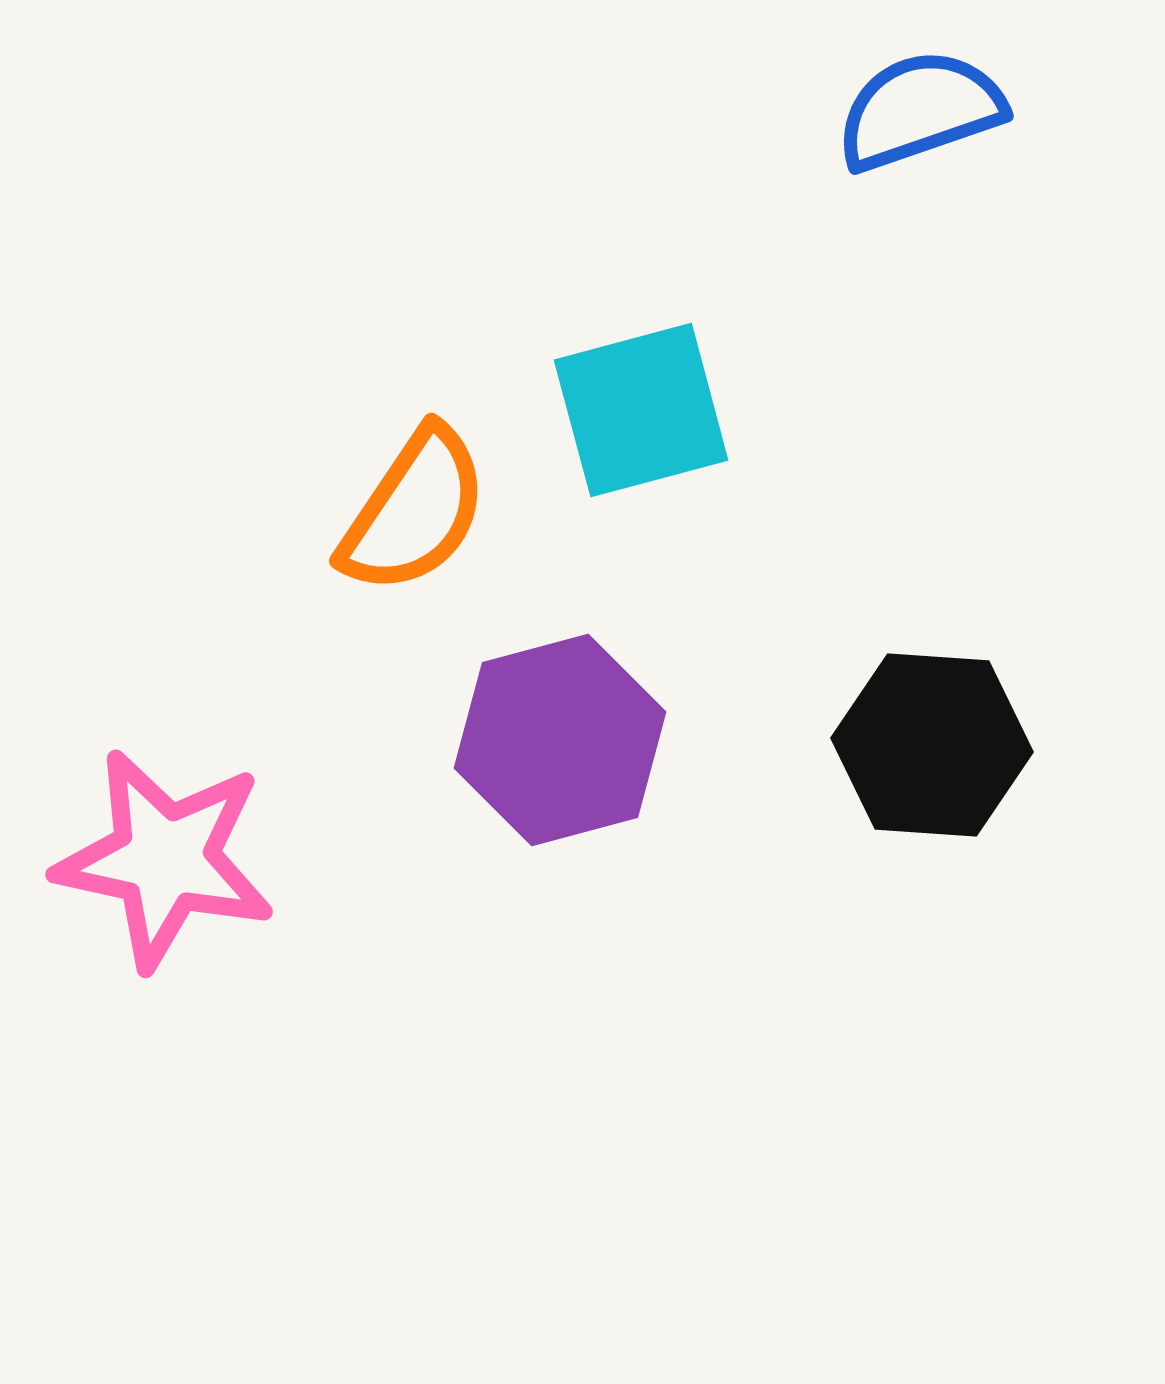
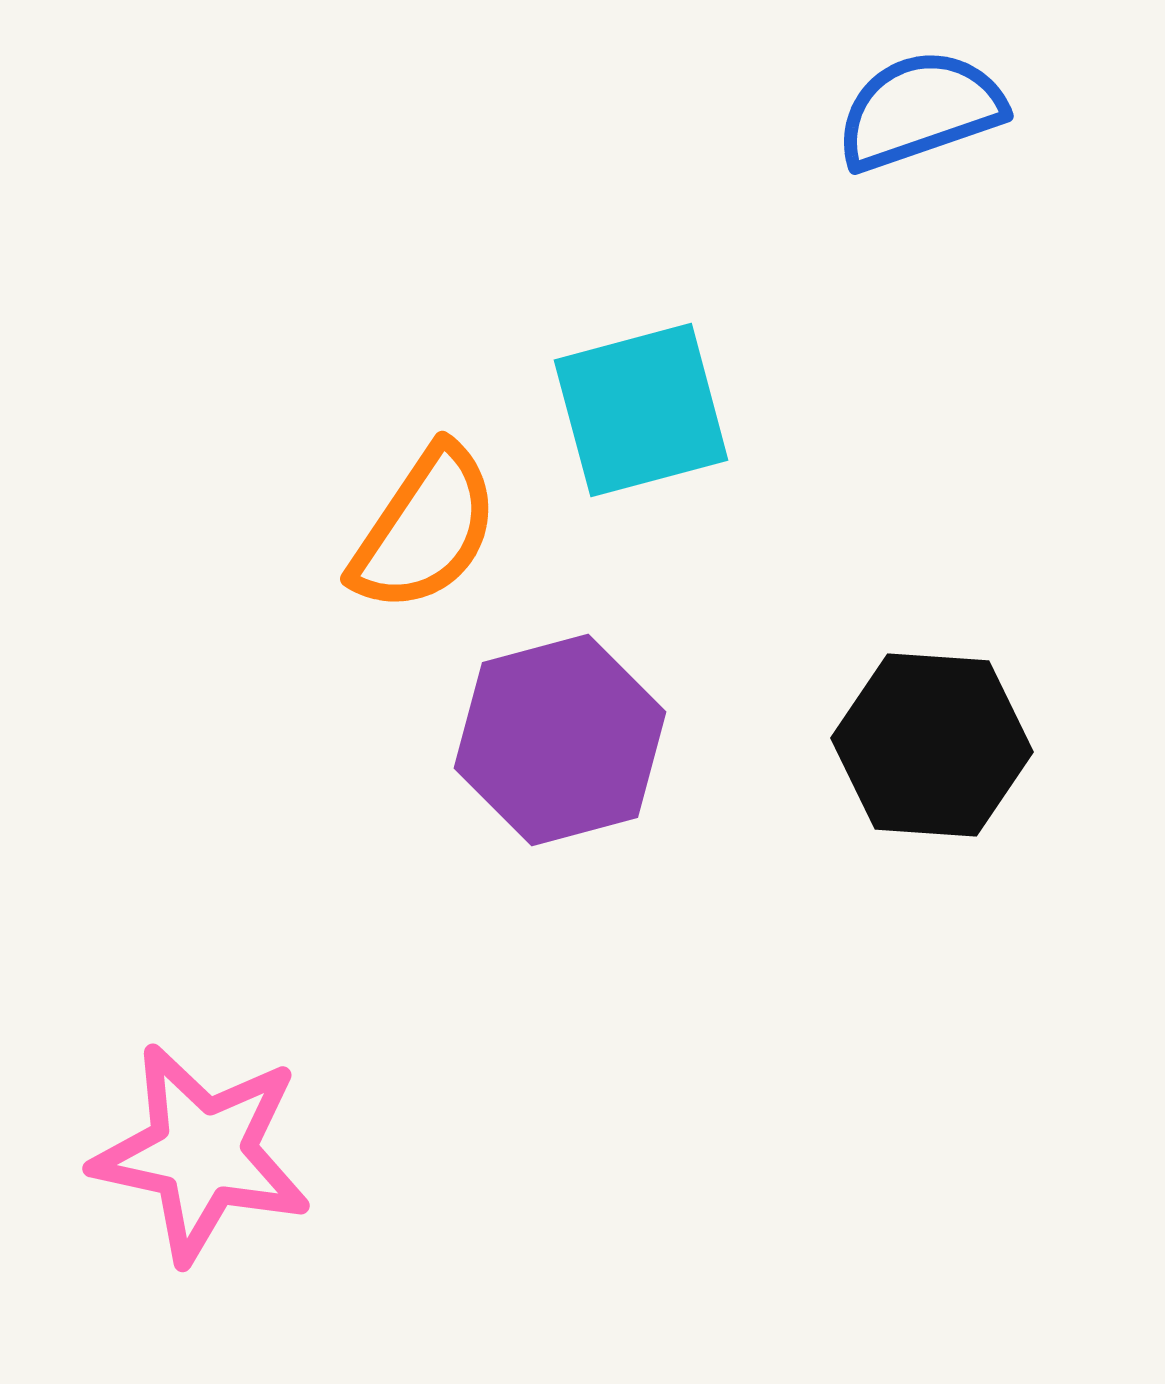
orange semicircle: moved 11 px right, 18 px down
pink star: moved 37 px right, 294 px down
